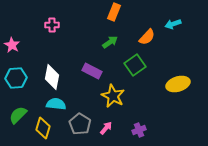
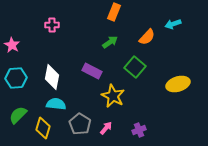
green square: moved 2 px down; rotated 15 degrees counterclockwise
